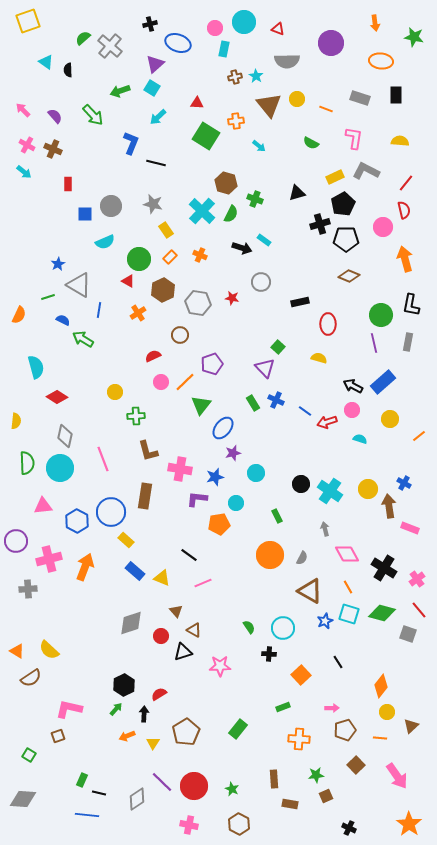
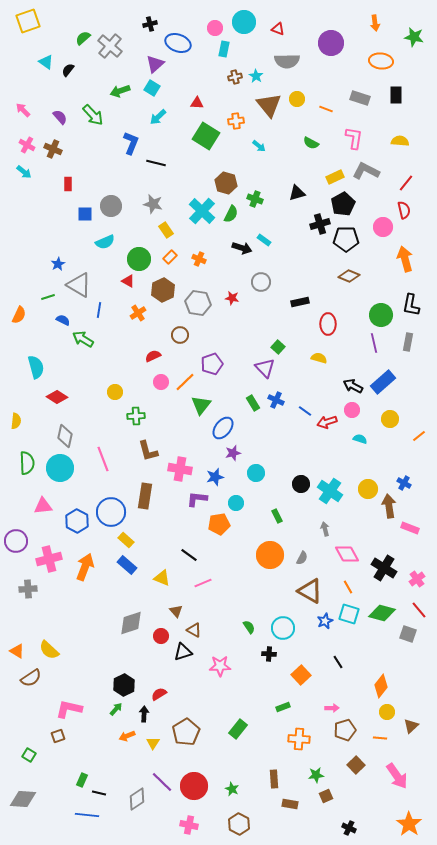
black semicircle at (68, 70): rotated 40 degrees clockwise
purple semicircle at (55, 116): moved 5 px right, 1 px down
orange cross at (200, 255): moved 1 px left, 4 px down
blue rectangle at (135, 571): moved 8 px left, 6 px up
